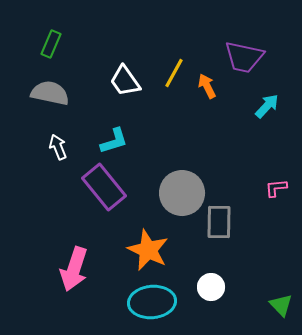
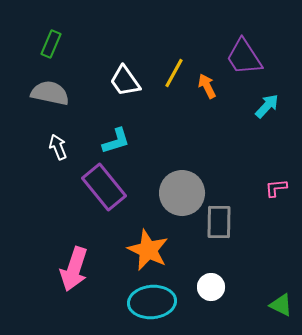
purple trapezoid: rotated 45 degrees clockwise
cyan L-shape: moved 2 px right
green triangle: rotated 20 degrees counterclockwise
